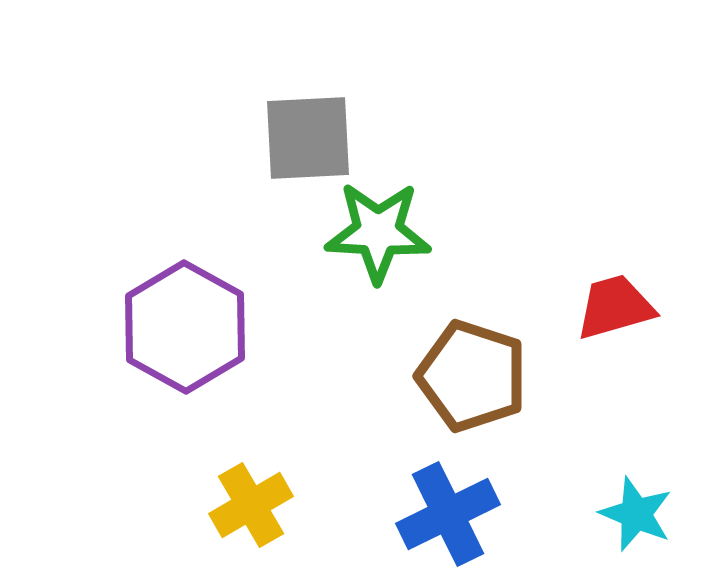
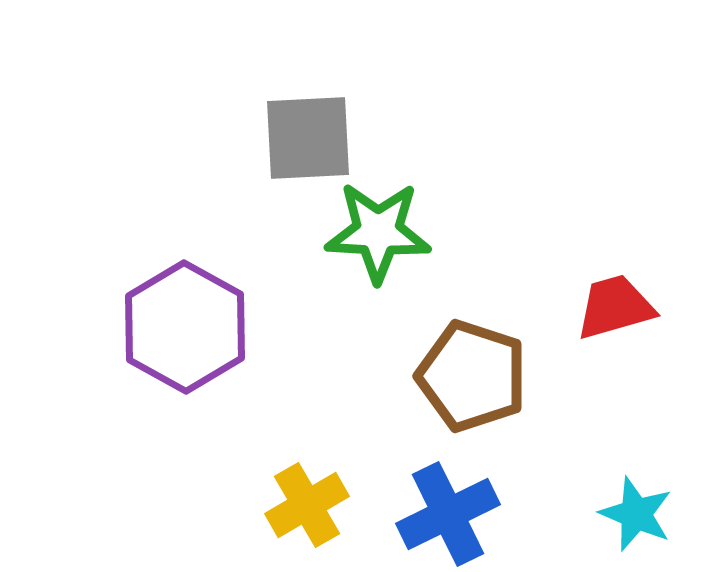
yellow cross: moved 56 px right
